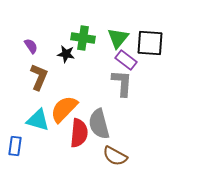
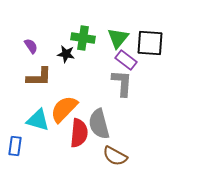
brown L-shape: rotated 68 degrees clockwise
